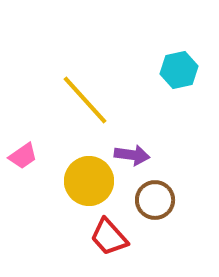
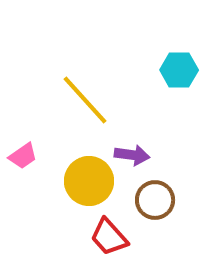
cyan hexagon: rotated 12 degrees clockwise
